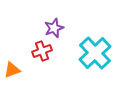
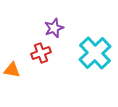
red cross: moved 1 px left, 2 px down
orange triangle: rotated 30 degrees clockwise
